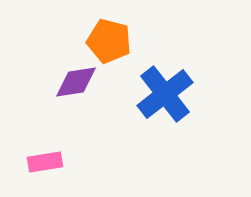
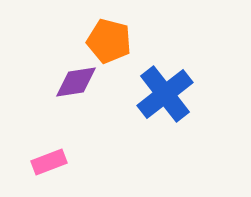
pink rectangle: moved 4 px right; rotated 12 degrees counterclockwise
